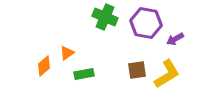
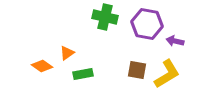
green cross: rotated 10 degrees counterclockwise
purple hexagon: moved 1 px right, 1 px down
purple arrow: moved 2 px down; rotated 42 degrees clockwise
orange diamond: moved 2 px left; rotated 75 degrees clockwise
brown square: rotated 18 degrees clockwise
green rectangle: moved 1 px left
